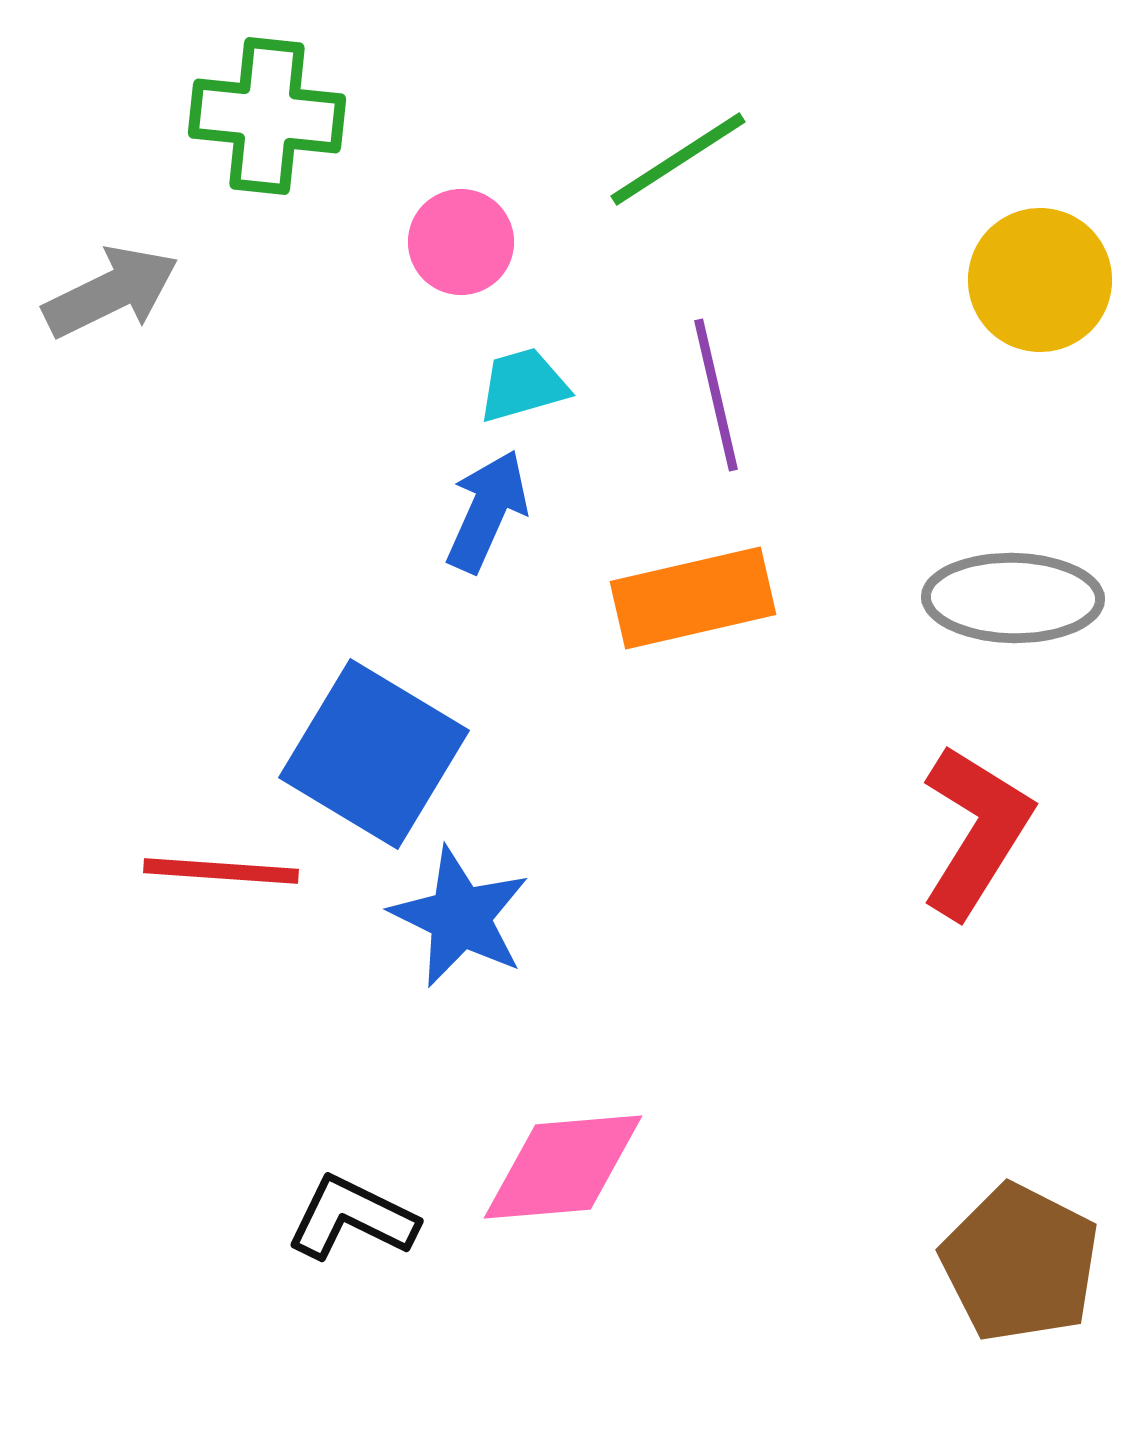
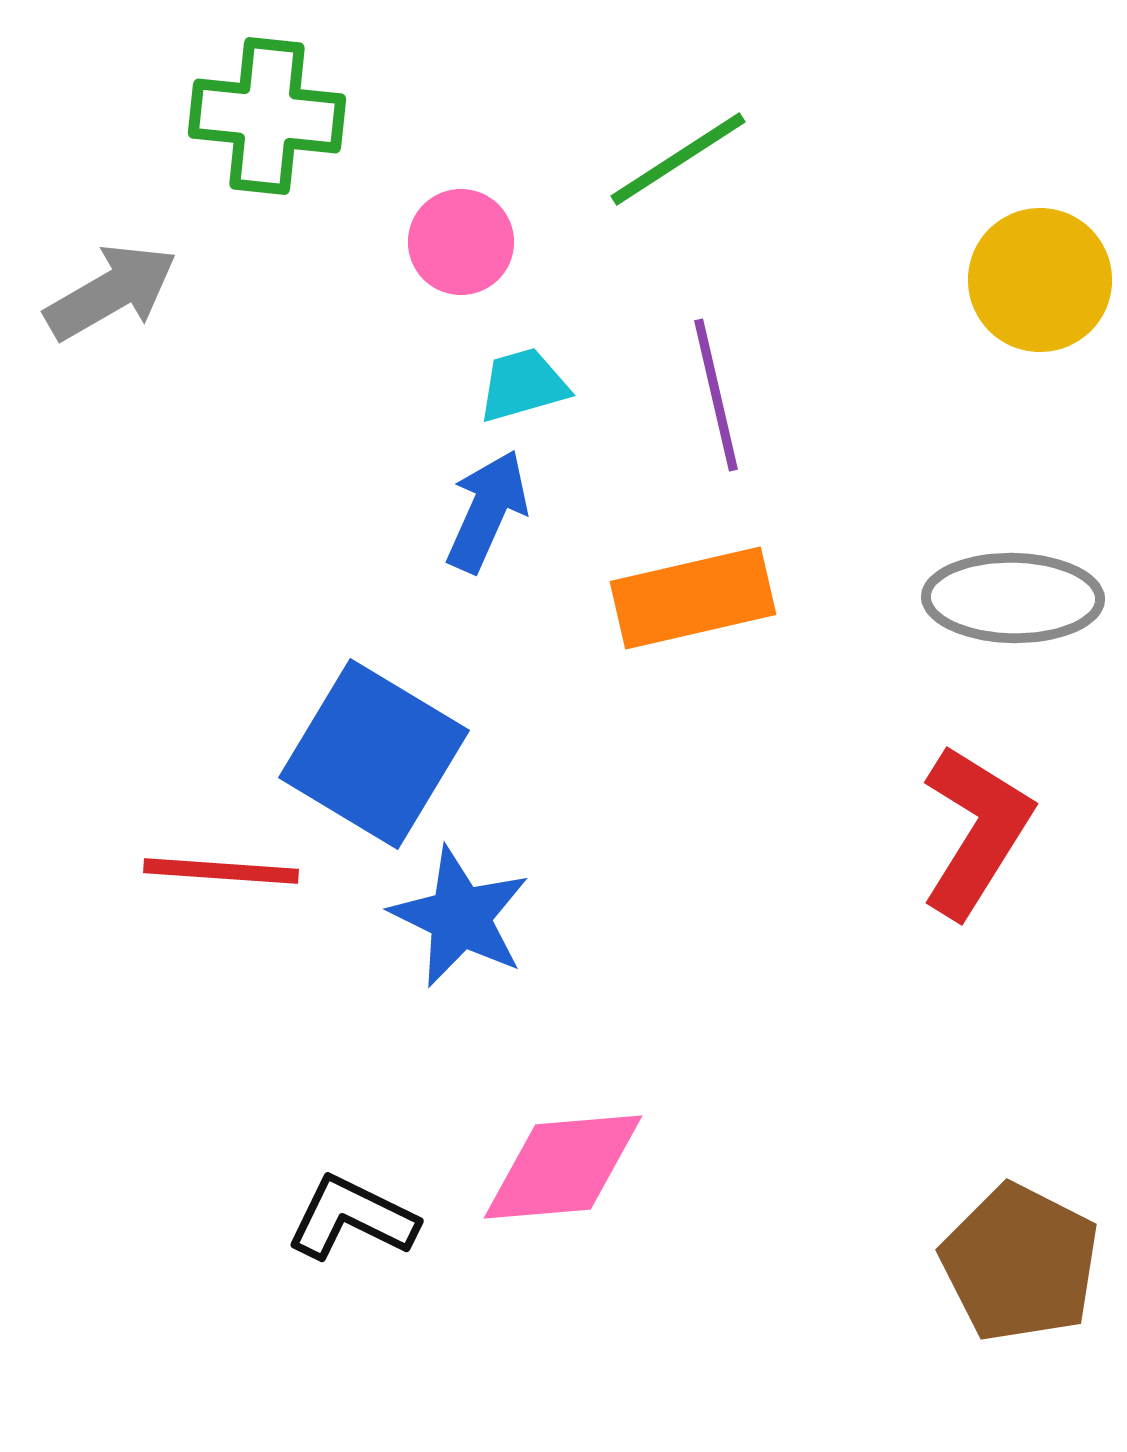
gray arrow: rotated 4 degrees counterclockwise
